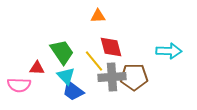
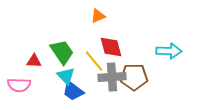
orange triangle: rotated 21 degrees counterclockwise
red triangle: moved 3 px left, 7 px up
